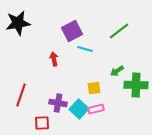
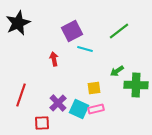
black star: rotated 15 degrees counterclockwise
purple cross: rotated 36 degrees clockwise
cyan square: rotated 18 degrees counterclockwise
